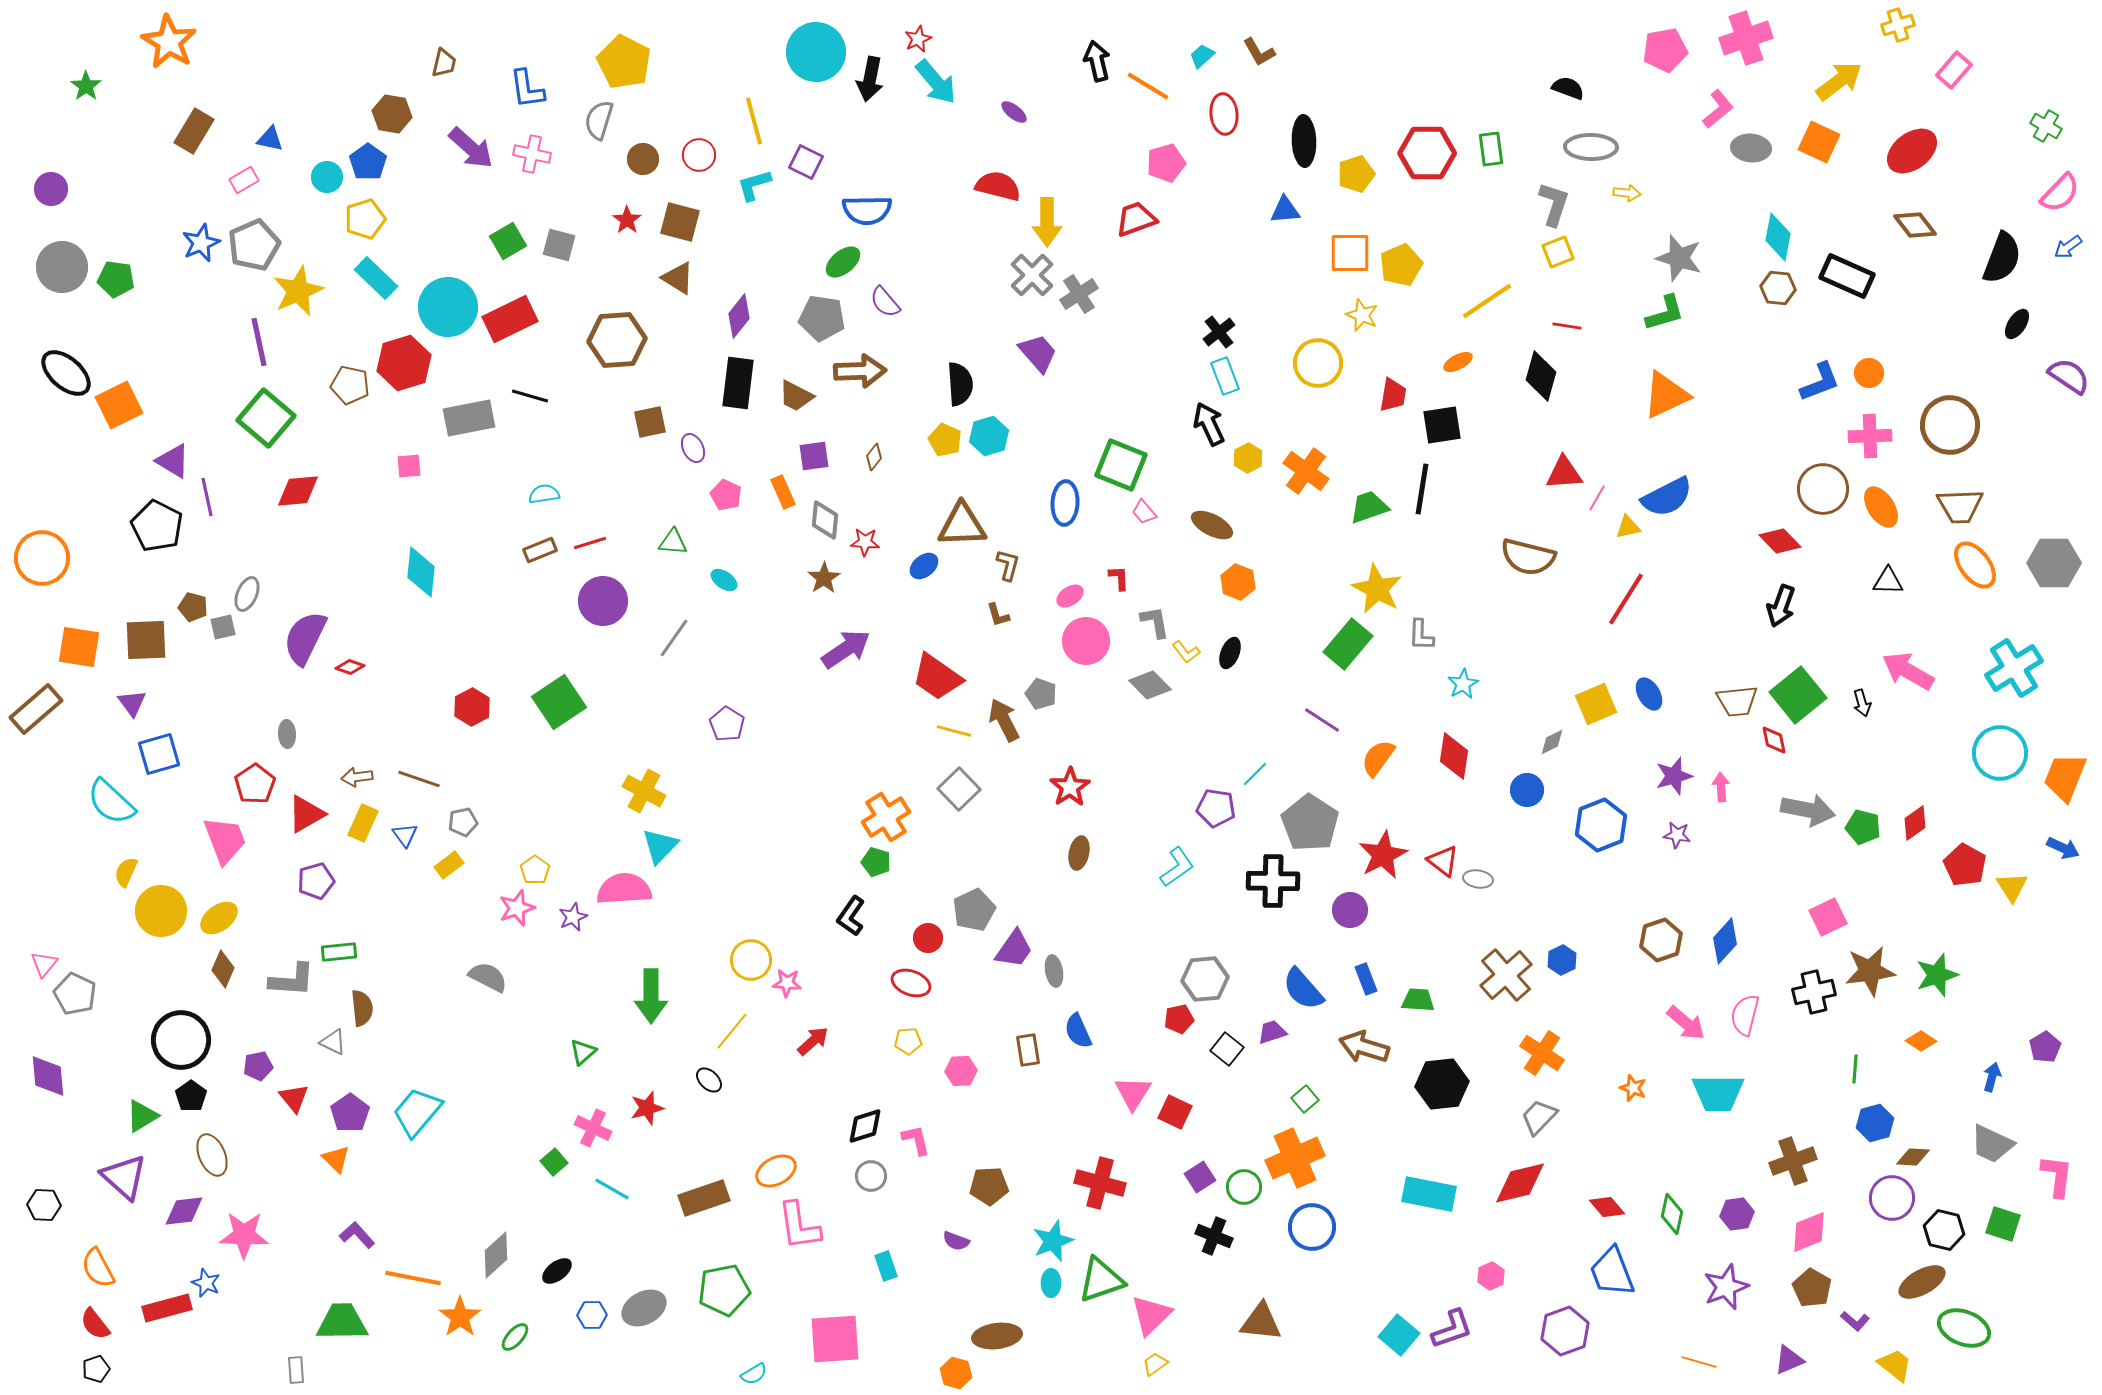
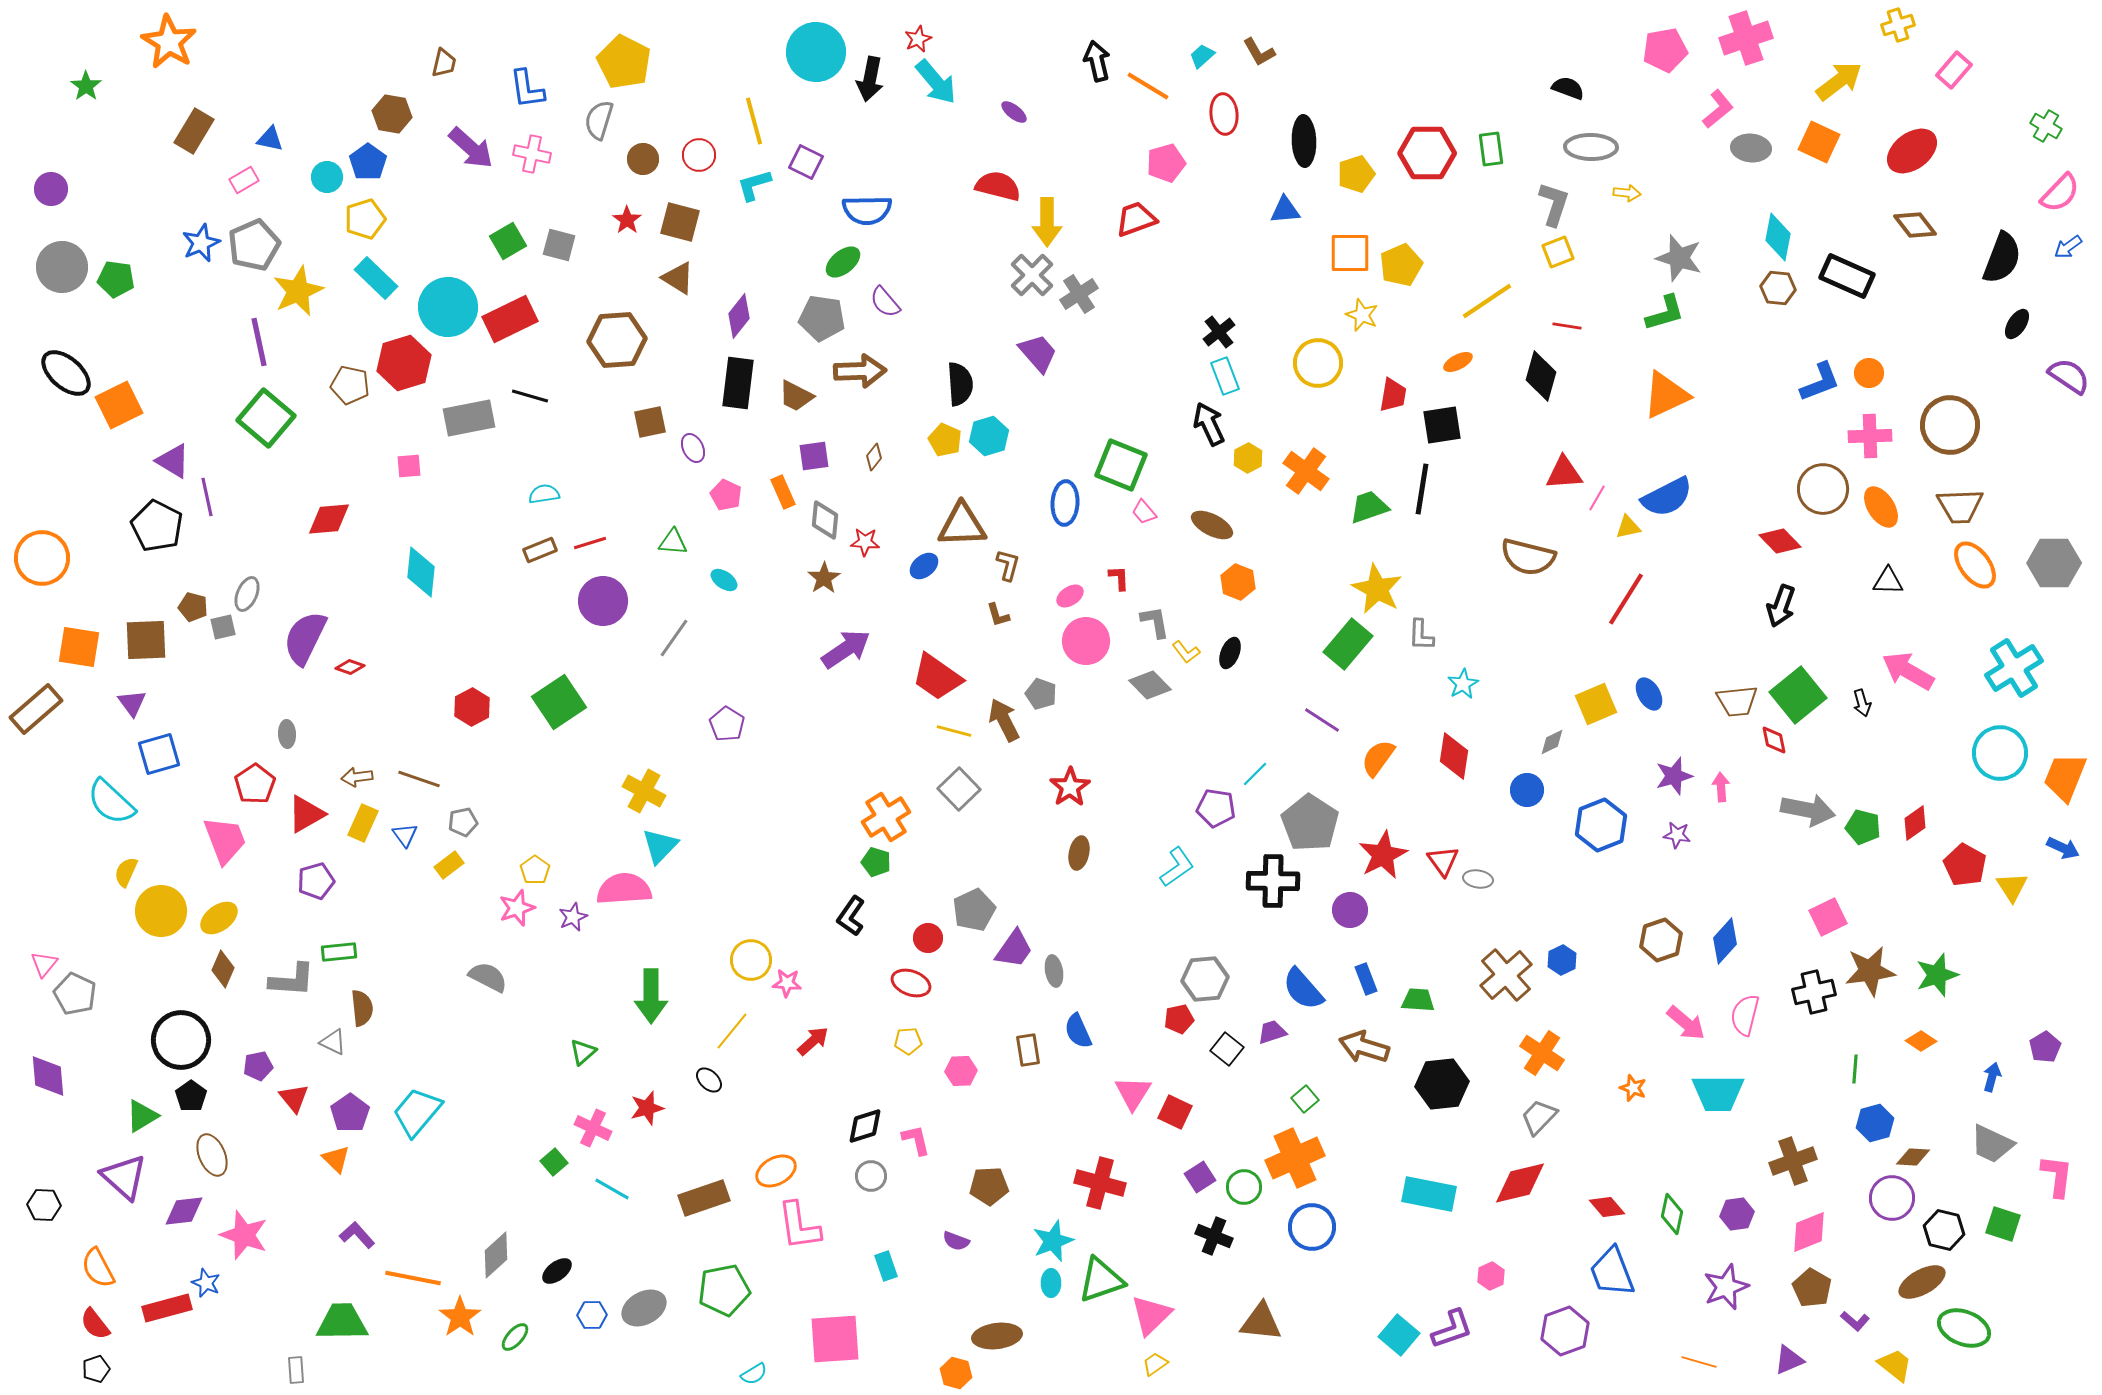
red diamond at (298, 491): moved 31 px right, 28 px down
red triangle at (1443, 861): rotated 16 degrees clockwise
pink star at (244, 1235): rotated 18 degrees clockwise
